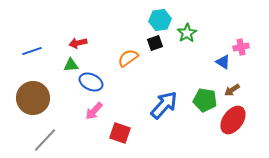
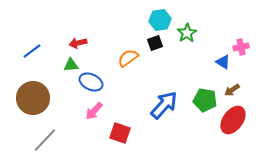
blue line: rotated 18 degrees counterclockwise
